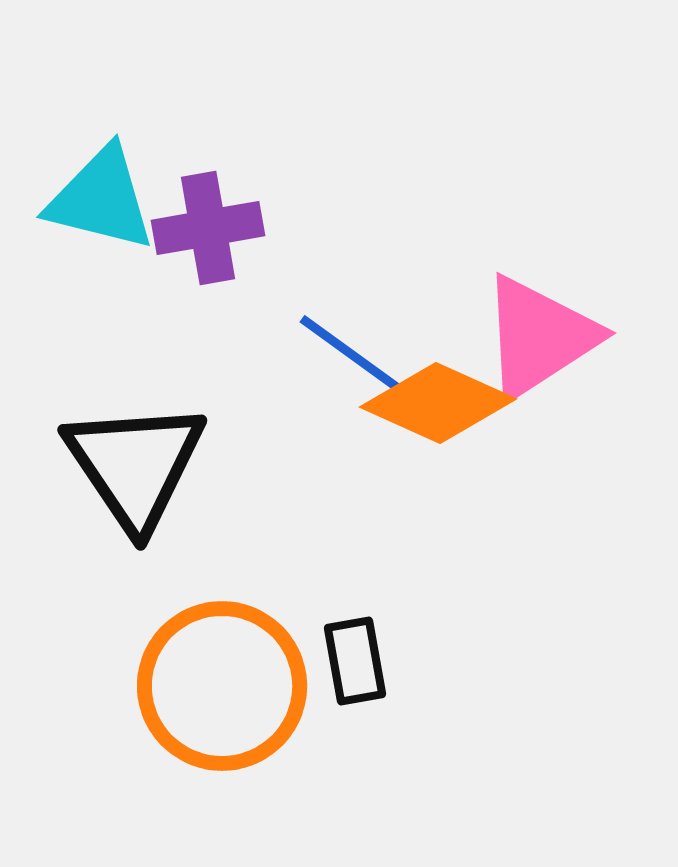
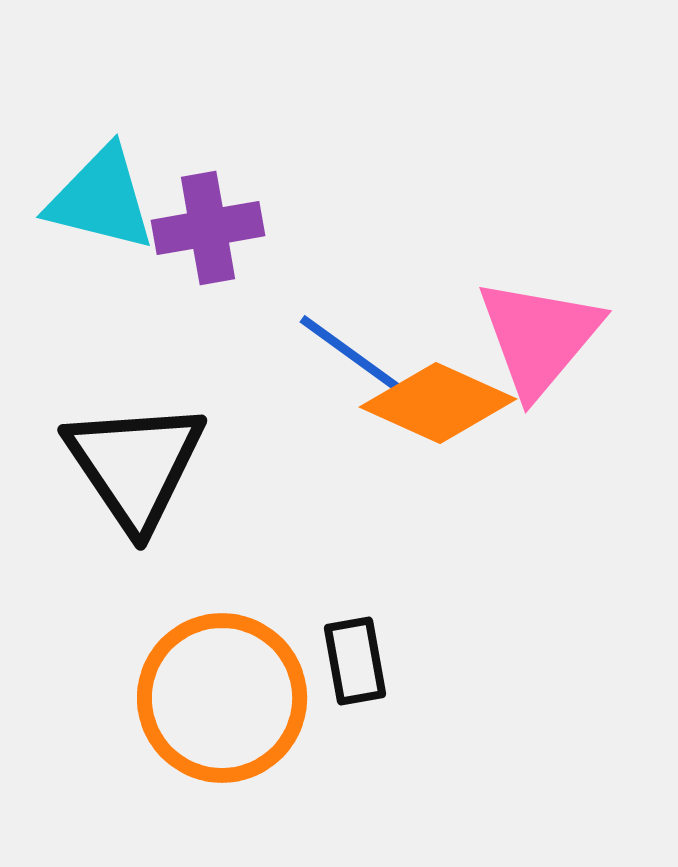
pink triangle: rotated 17 degrees counterclockwise
orange circle: moved 12 px down
